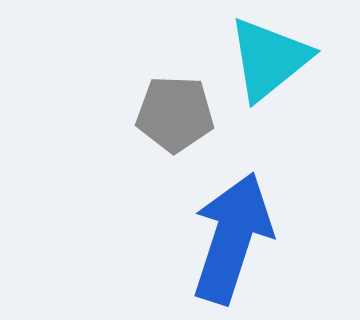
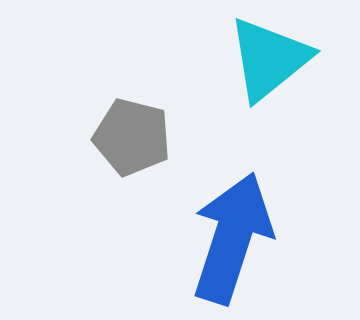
gray pentagon: moved 43 px left, 23 px down; rotated 12 degrees clockwise
